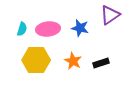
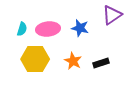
purple triangle: moved 2 px right
yellow hexagon: moved 1 px left, 1 px up
